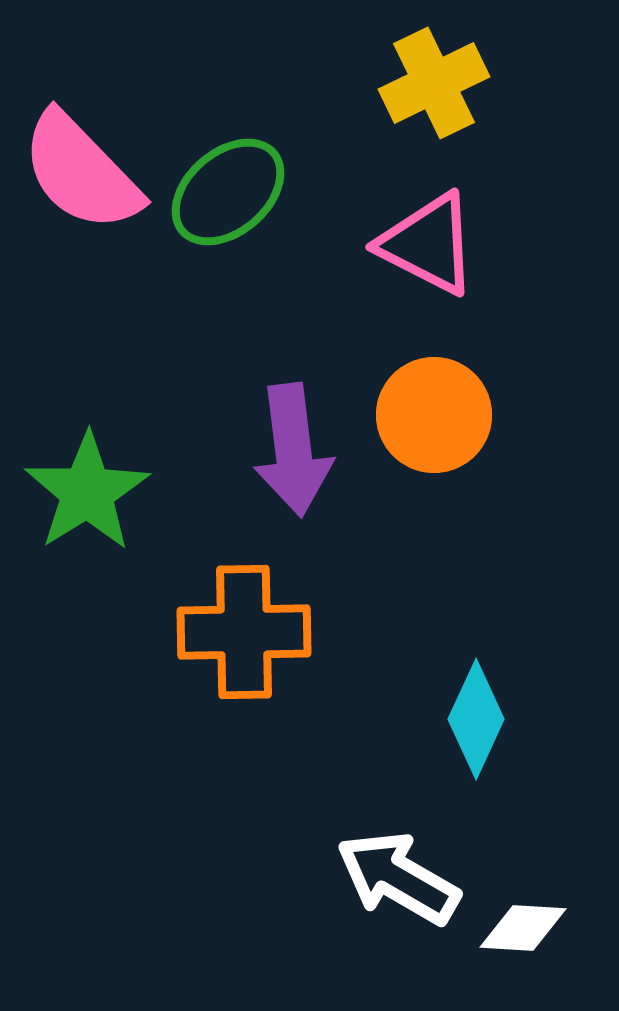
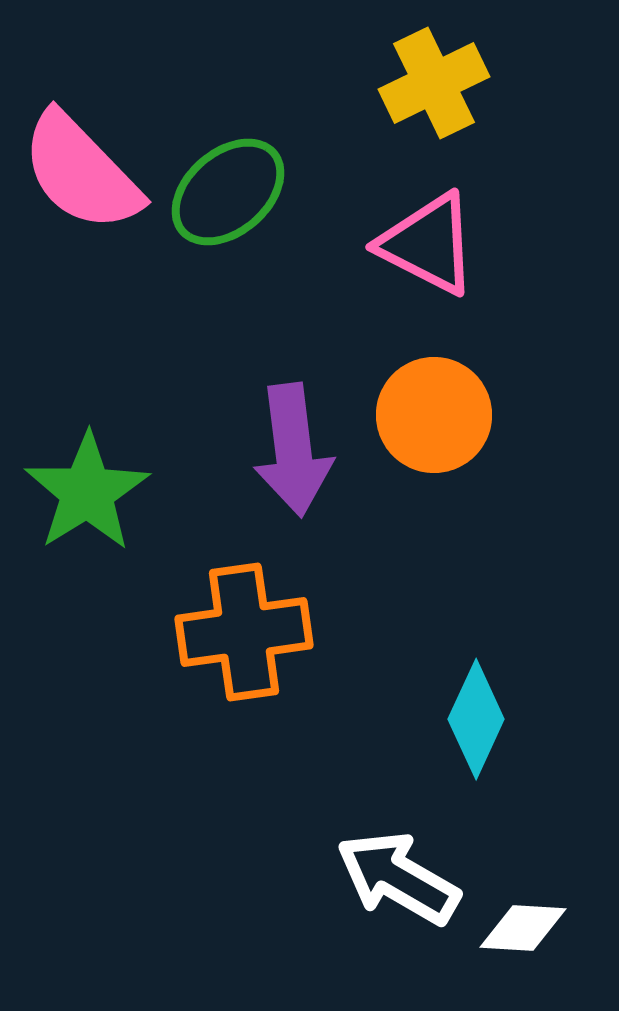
orange cross: rotated 7 degrees counterclockwise
